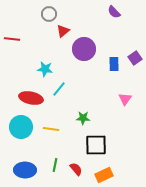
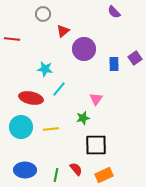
gray circle: moved 6 px left
pink triangle: moved 29 px left
green star: rotated 16 degrees counterclockwise
yellow line: rotated 14 degrees counterclockwise
green line: moved 1 px right, 10 px down
